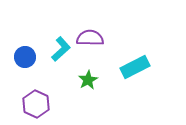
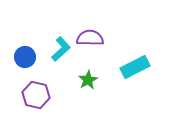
purple hexagon: moved 9 px up; rotated 12 degrees counterclockwise
